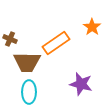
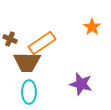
orange rectangle: moved 14 px left
